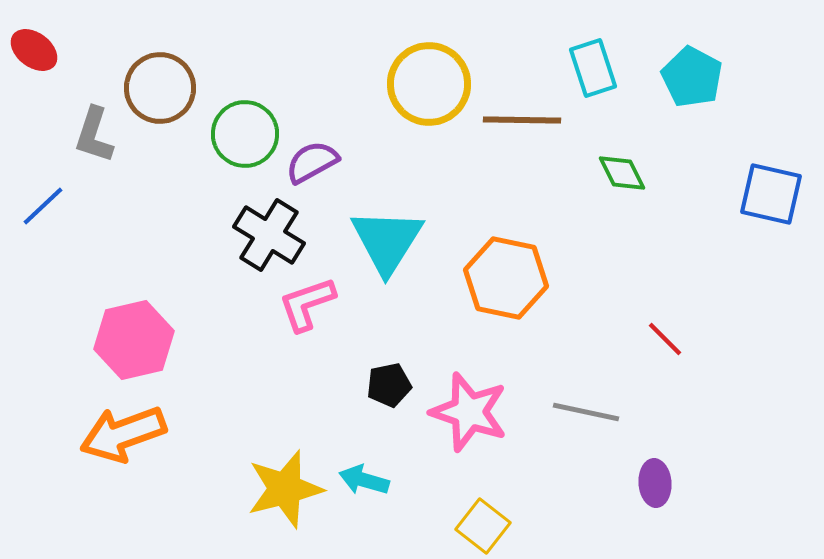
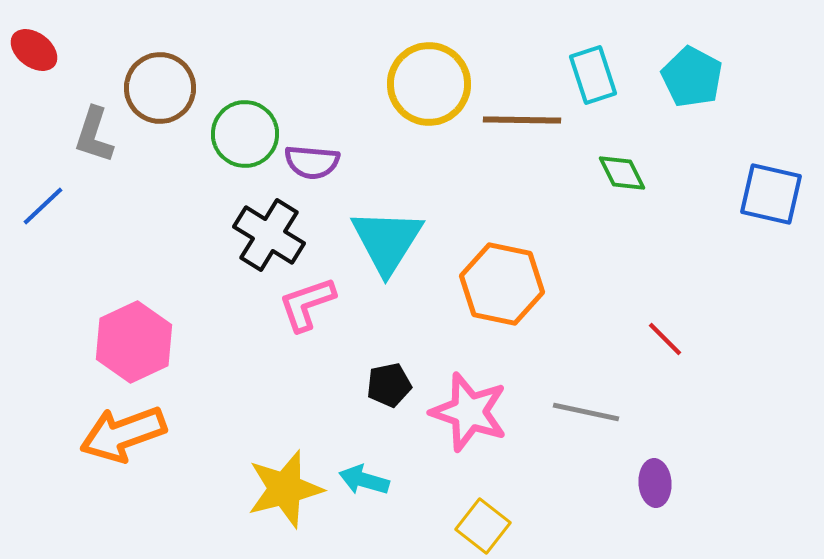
cyan rectangle: moved 7 px down
purple semicircle: rotated 146 degrees counterclockwise
orange hexagon: moved 4 px left, 6 px down
pink hexagon: moved 2 px down; rotated 12 degrees counterclockwise
